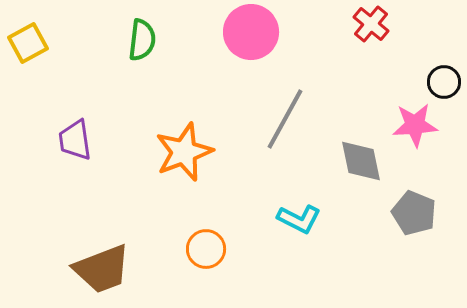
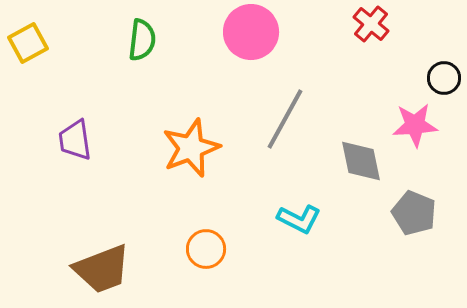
black circle: moved 4 px up
orange star: moved 7 px right, 4 px up
